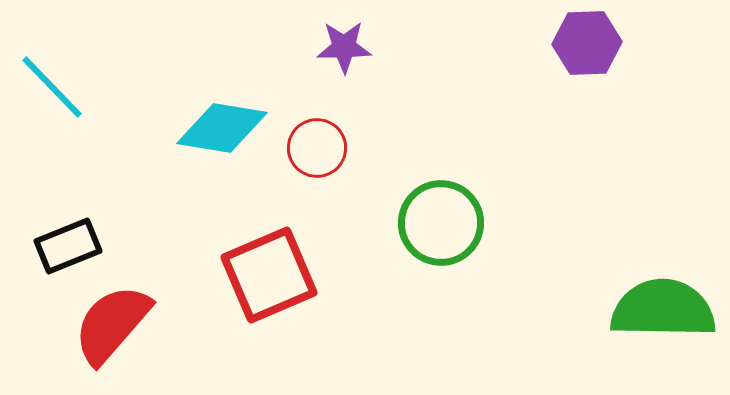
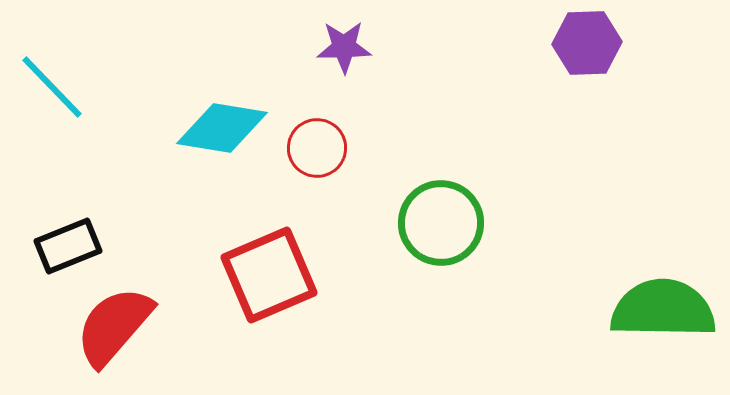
red semicircle: moved 2 px right, 2 px down
